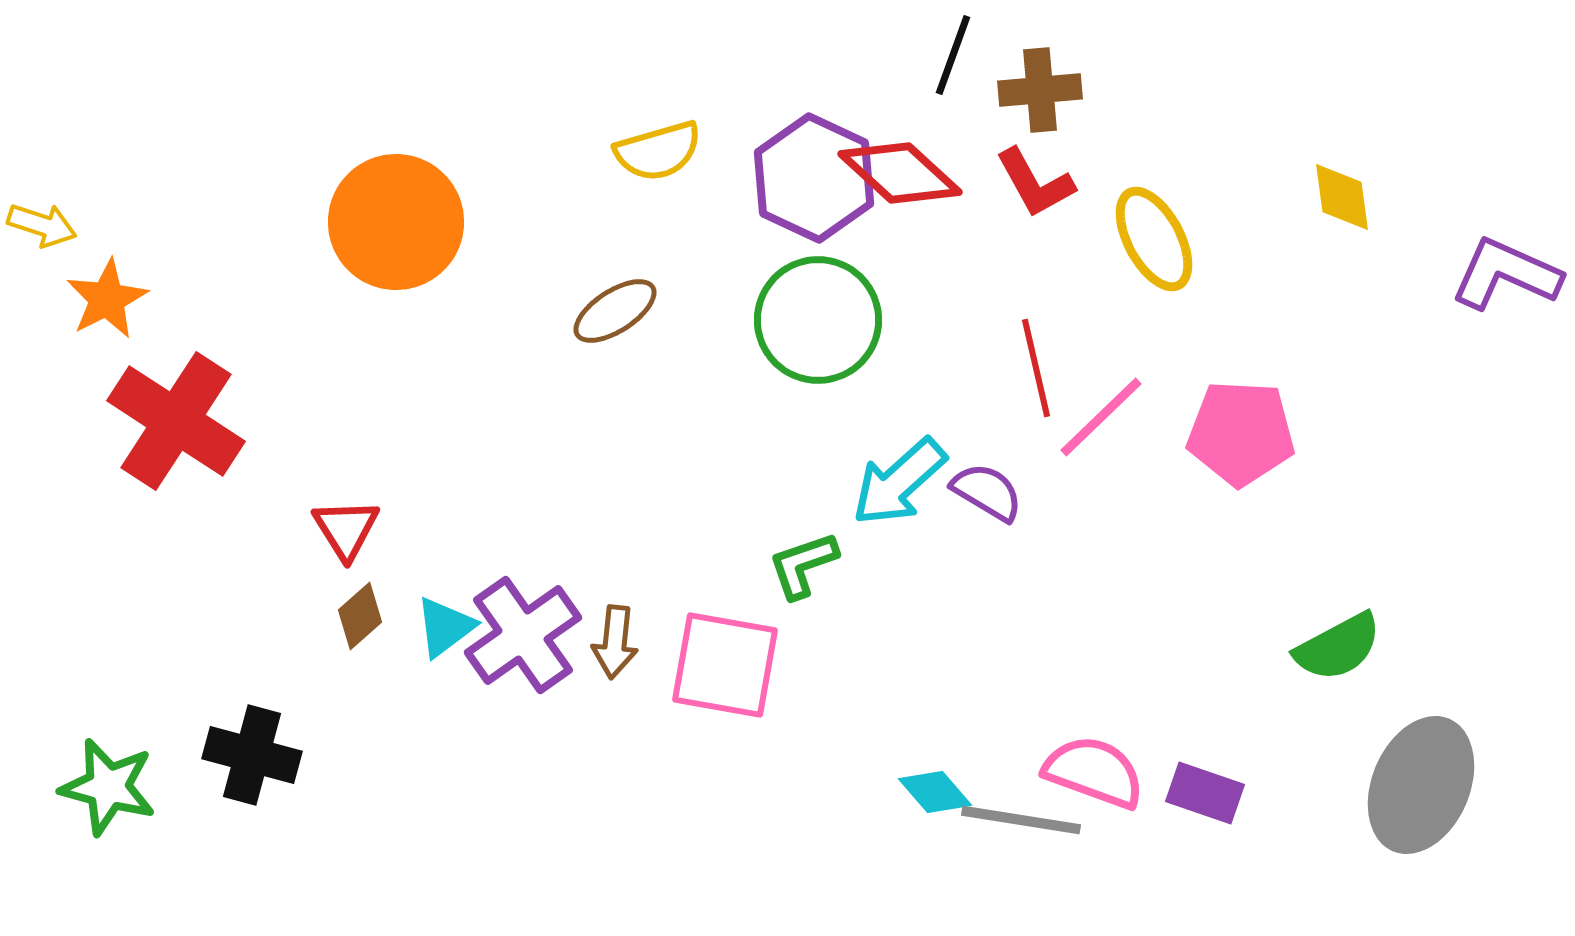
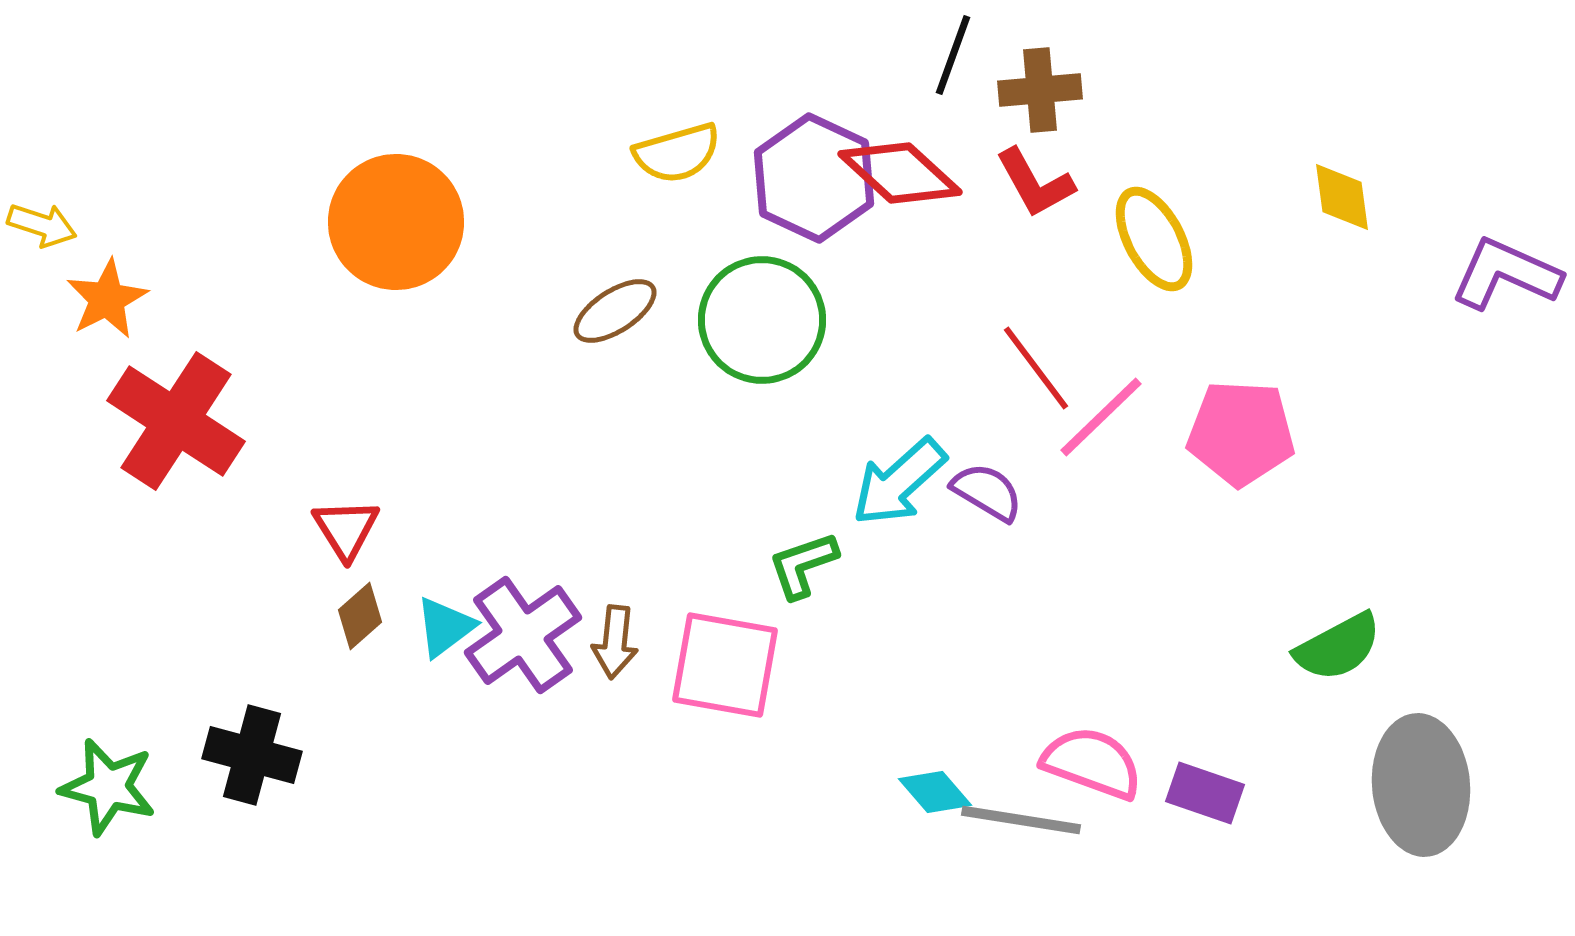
yellow semicircle: moved 19 px right, 2 px down
green circle: moved 56 px left
red line: rotated 24 degrees counterclockwise
pink semicircle: moved 2 px left, 9 px up
gray ellipse: rotated 28 degrees counterclockwise
